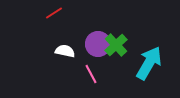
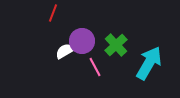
red line: moved 1 px left; rotated 36 degrees counterclockwise
purple circle: moved 16 px left, 3 px up
white semicircle: rotated 42 degrees counterclockwise
pink line: moved 4 px right, 7 px up
